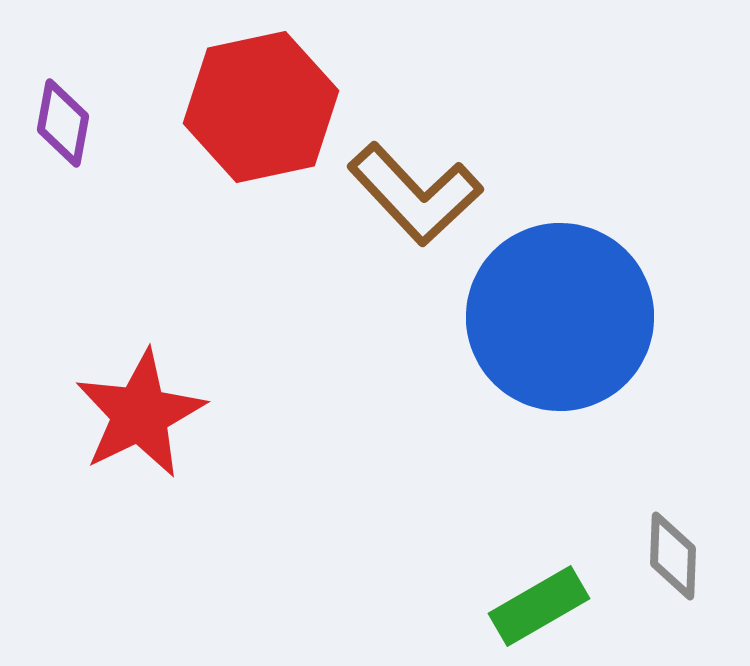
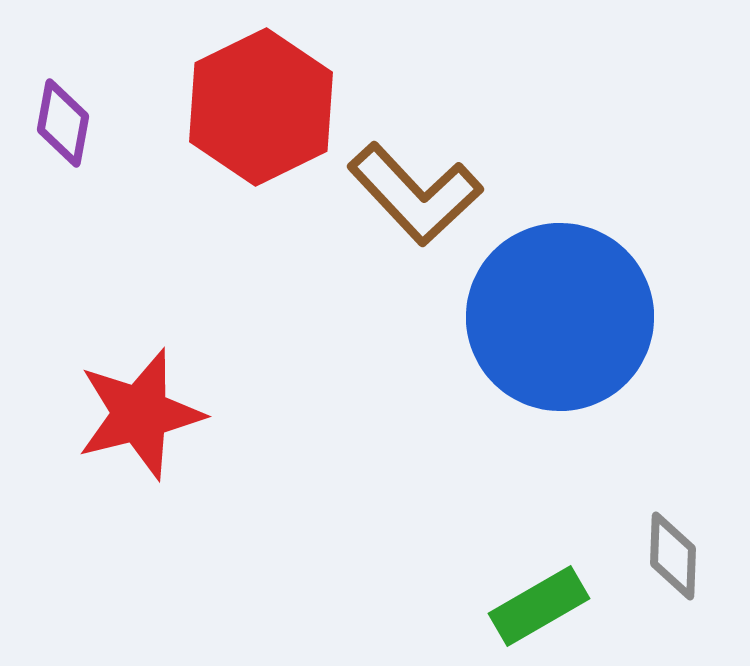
red hexagon: rotated 14 degrees counterclockwise
red star: rotated 12 degrees clockwise
